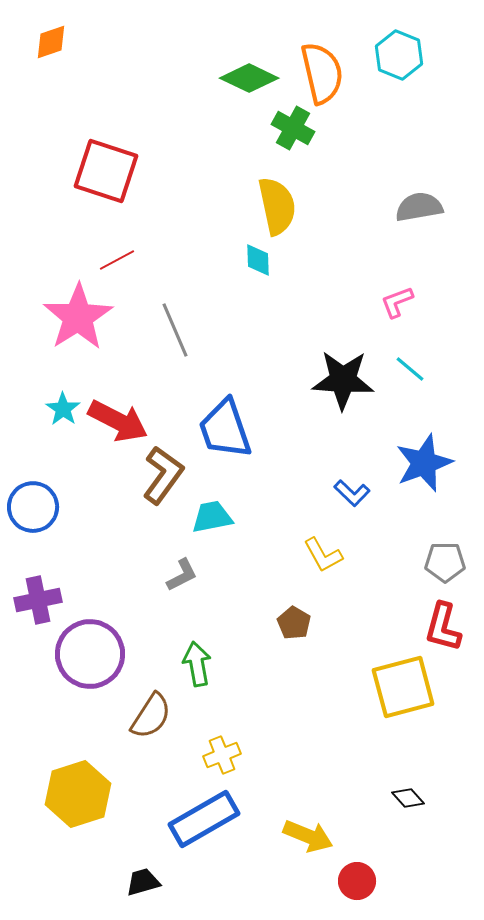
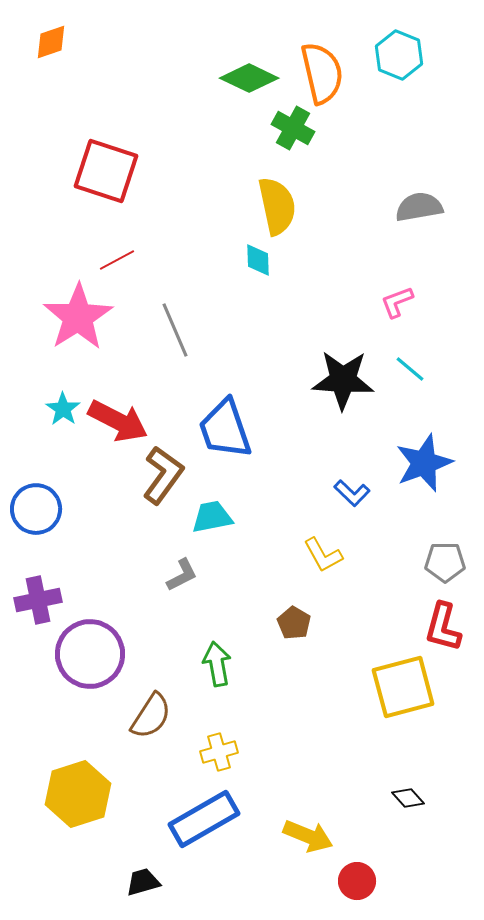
blue circle: moved 3 px right, 2 px down
green arrow: moved 20 px right
yellow cross: moved 3 px left, 3 px up; rotated 6 degrees clockwise
